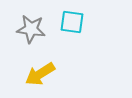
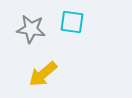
yellow arrow: moved 3 px right; rotated 8 degrees counterclockwise
